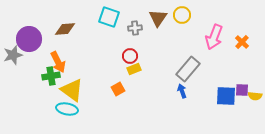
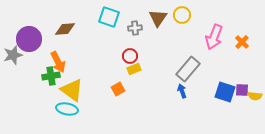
blue square: moved 1 px left, 4 px up; rotated 15 degrees clockwise
